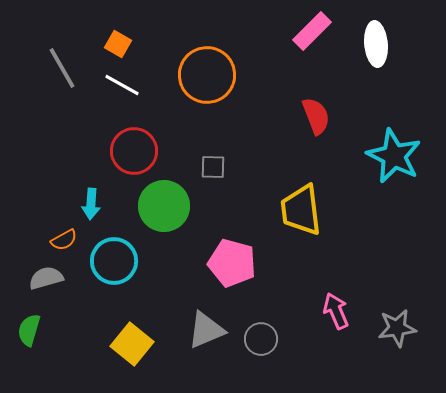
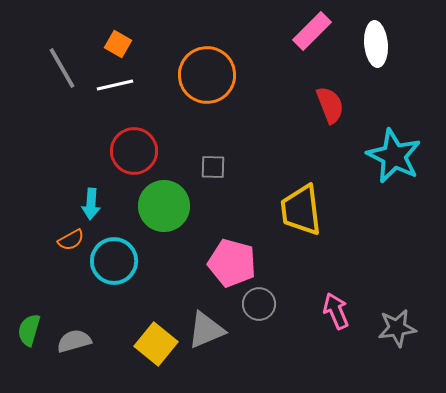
white line: moved 7 px left; rotated 42 degrees counterclockwise
red semicircle: moved 14 px right, 11 px up
orange semicircle: moved 7 px right
gray semicircle: moved 28 px right, 63 px down
gray circle: moved 2 px left, 35 px up
yellow square: moved 24 px right
